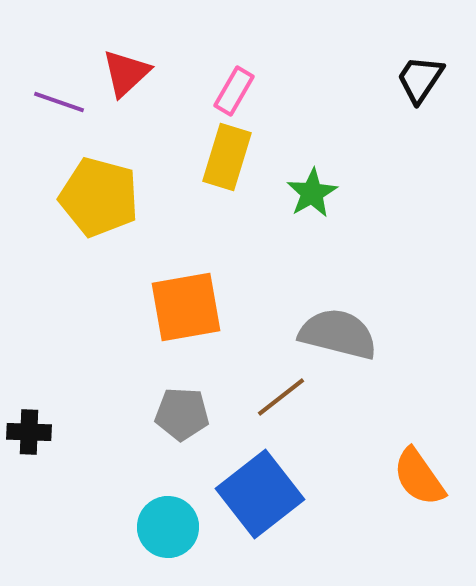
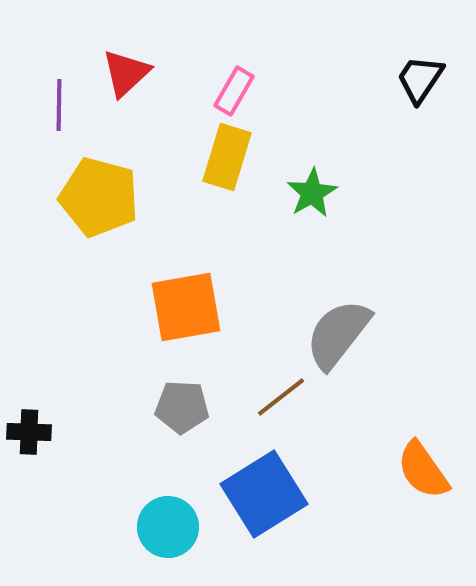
purple line: moved 3 px down; rotated 72 degrees clockwise
gray semicircle: rotated 66 degrees counterclockwise
gray pentagon: moved 7 px up
orange semicircle: moved 4 px right, 7 px up
blue square: moved 4 px right; rotated 6 degrees clockwise
